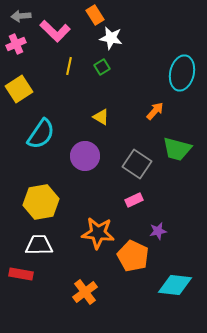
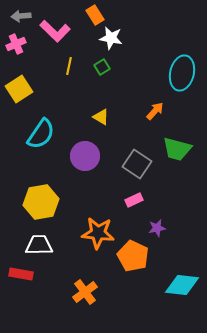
purple star: moved 1 px left, 3 px up
cyan diamond: moved 7 px right
